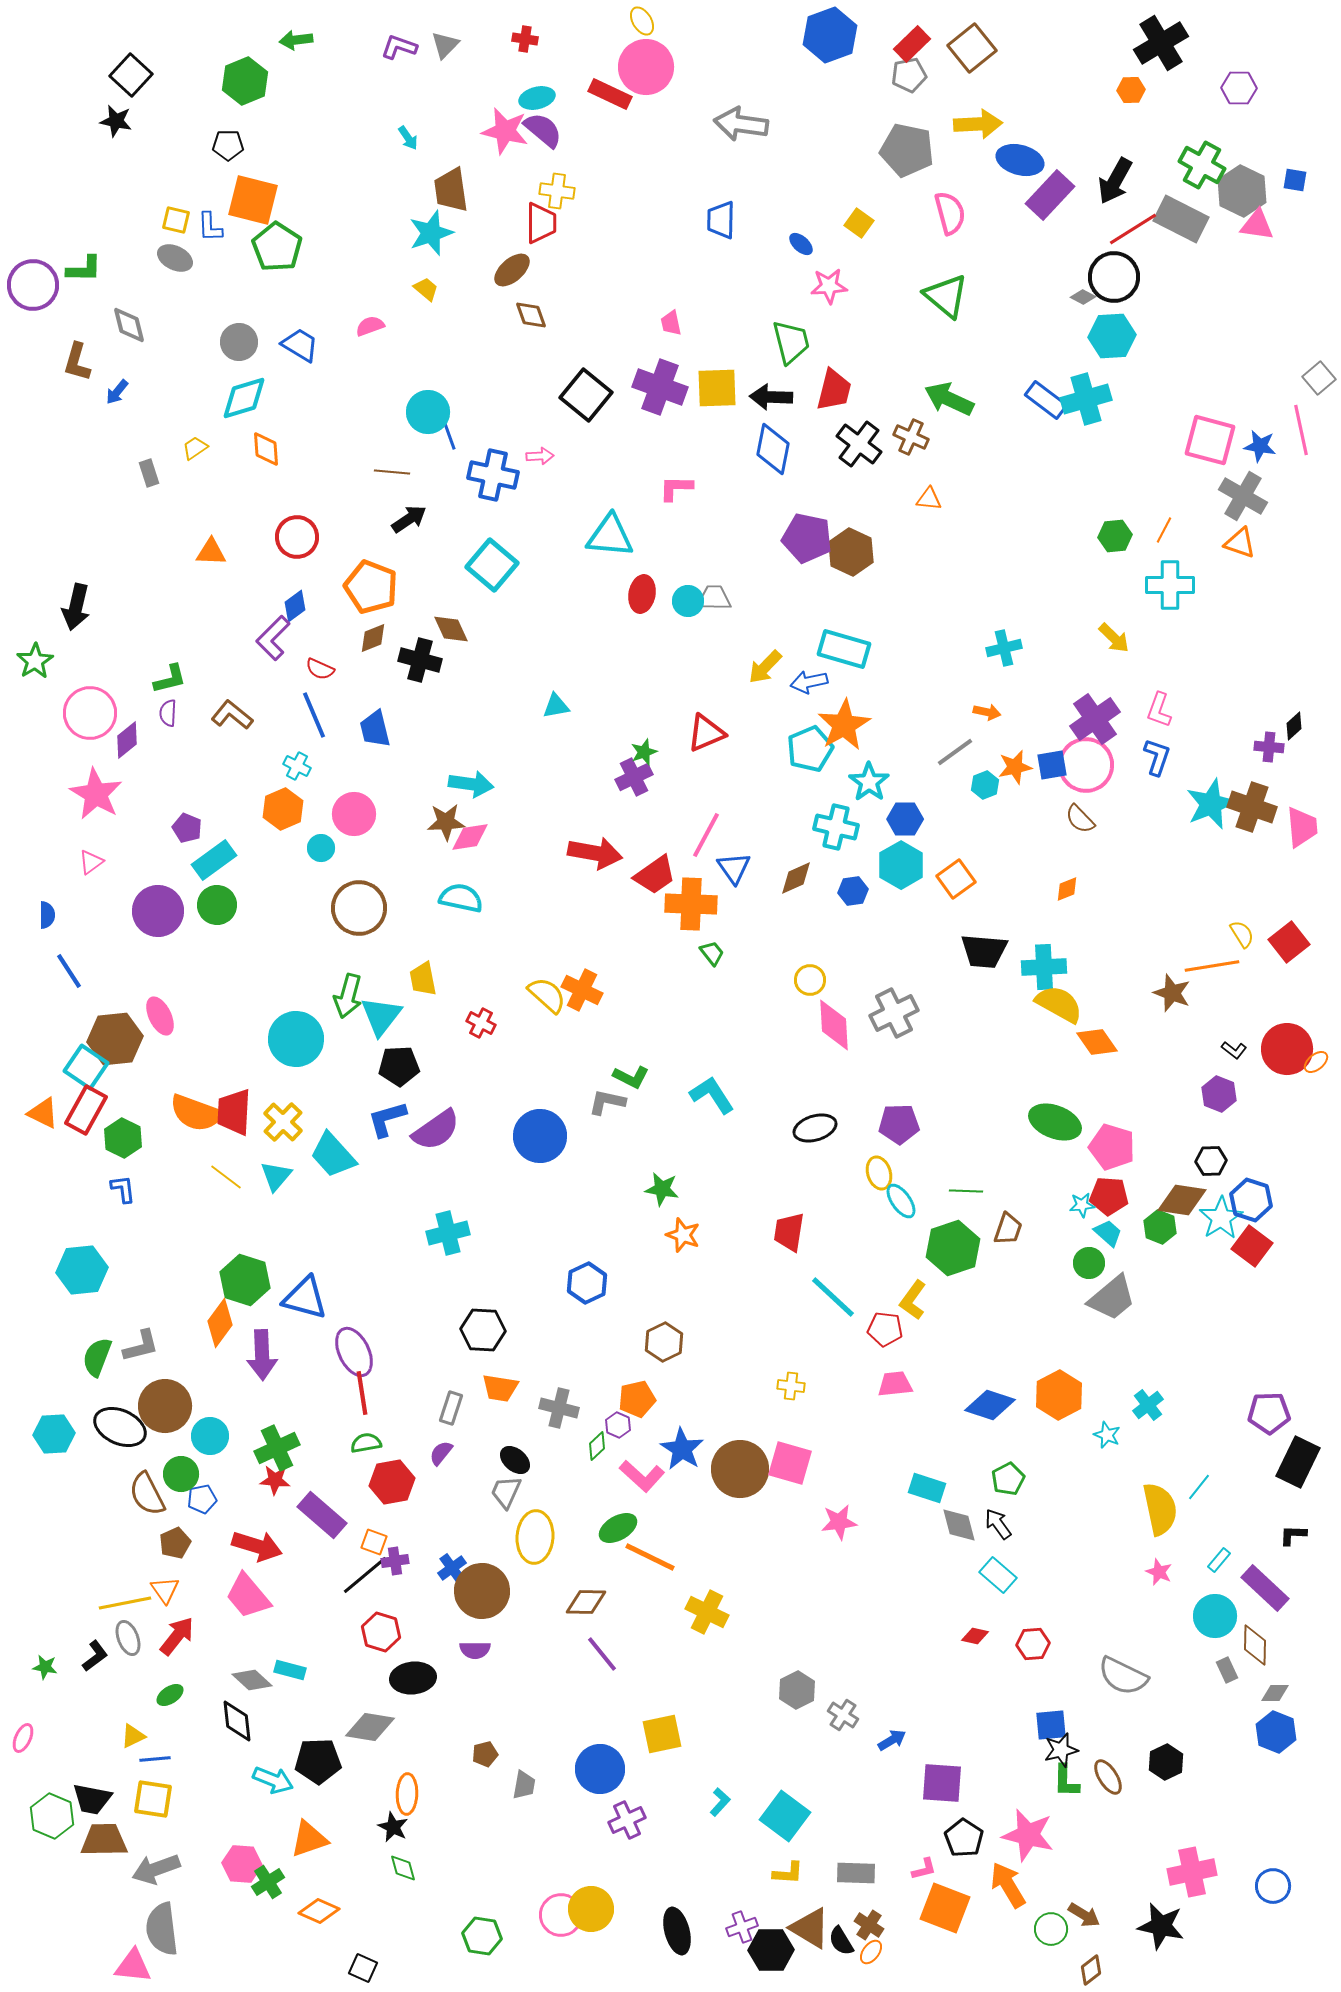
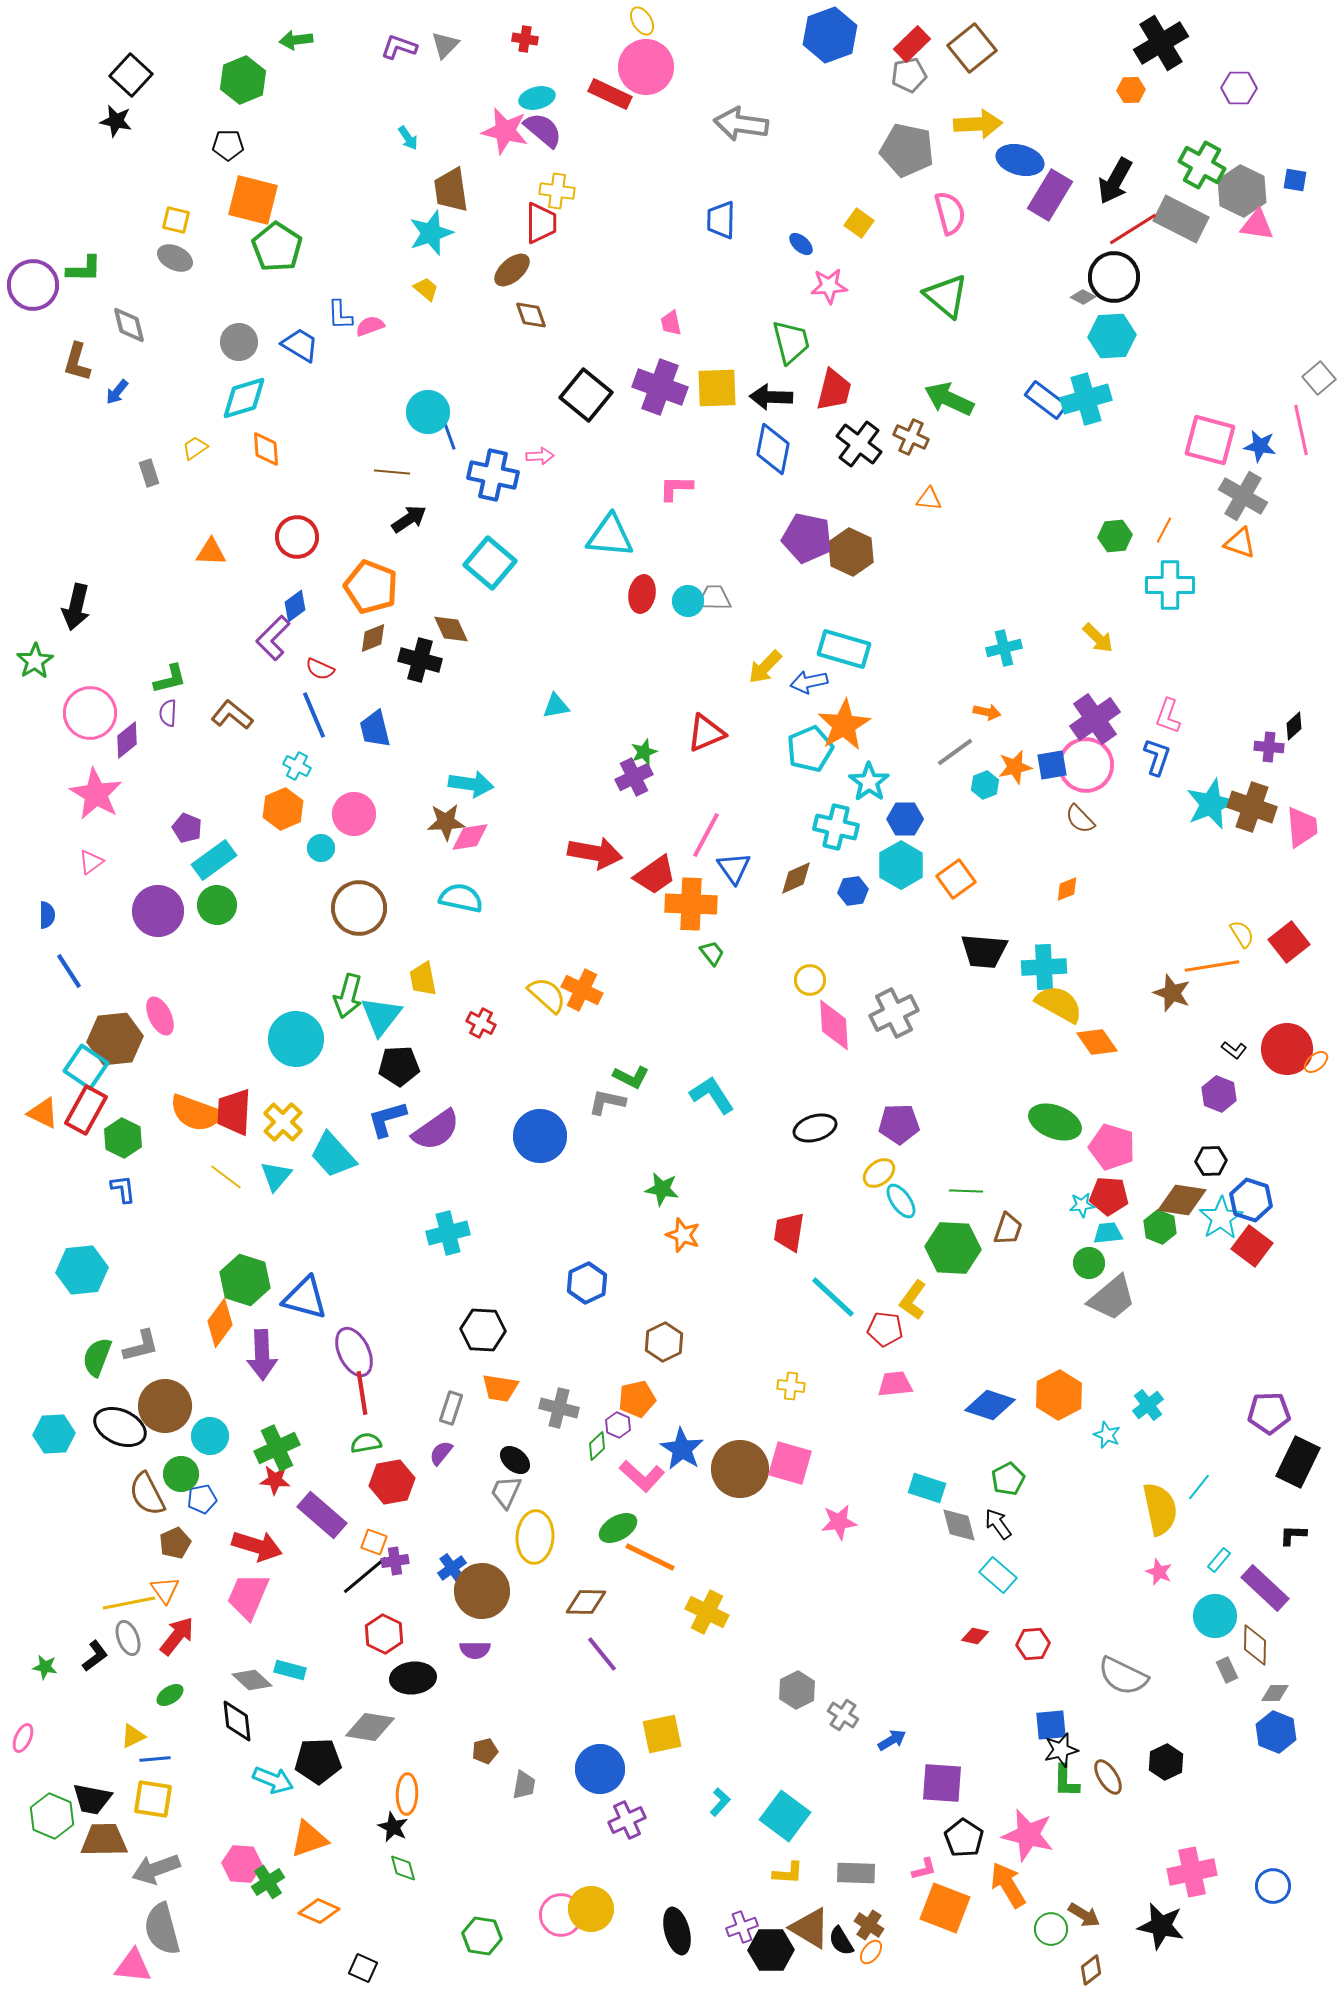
green hexagon at (245, 81): moved 2 px left, 1 px up
purple rectangle at (1050, 195): rotated 12 degrees counterclockwise
blue L-shape at (210, 227): moved 130 px right, 88 px down
cyan square at (492, 565): moved 2 px left, 2 px up
yellow arrow at (1114, 638): moved 16 px left
pink L-shape at (1159, 710): moved 9 px right, 6 px down
yellow ellipse at (879, 1173): rotated 68 degrees clockwise
cyan trapezoid at (1108, 1233): rotated 48 degrees counterclockwise
green hexagon at (953, 1248): rotated 22 degrees clockwise
pink trapezoid at (248, 1596): rotated 63 degrees clockwise
yellow line at (125, 1603): moved 4 px right
red hexagon at (381, 1632): moved 3 px right, 2 px down; rotated 9 degrees clockwise
brown pentagon at (485, 1754): moved 3 px up
gray semicircle at (162, 1929): rotated 8 degrees counterclockwise
